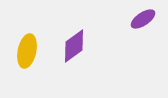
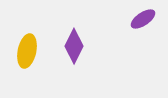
purple diamond: rotated 28 degrees counterclockwise
